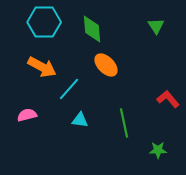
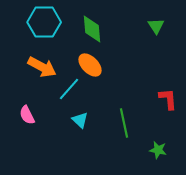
orange ellipse: moved 16 px left
red L-shape: rotated 35 degrees clockwise
pink semicircle: rotated 102 degrees counterclockwise
cyan triangle: rotated 36 degrees clockwise
green star: rotated 12 degrees clockwise
